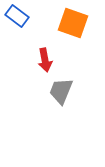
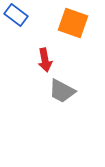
blue rectangle: moved 1 px left, 1 px up
gray trapezoid: moved 1 px right; rotated 84 degrees counterclockwise
